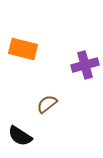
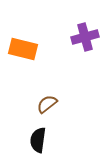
purple cross: moved 28 px up
black semicircle: moved 18 px right, 4 px down; rotated 65 degrees clockwise
